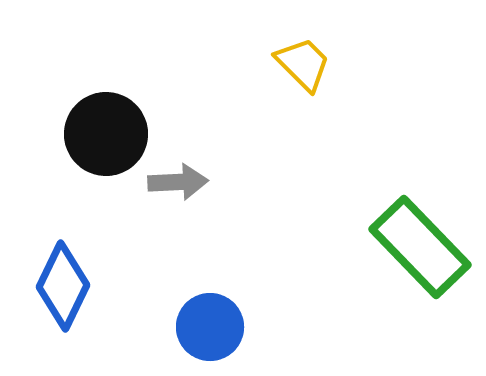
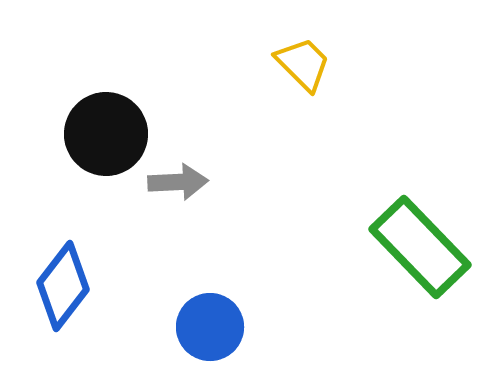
blue diamond: rotated 12 degrees clockwise
